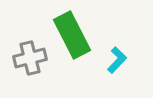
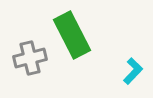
cyan L-shape: moved 16 px right, 11 px down
